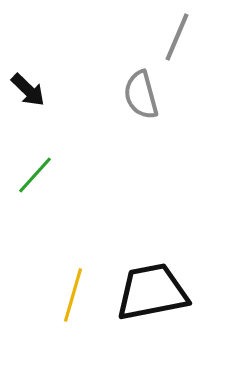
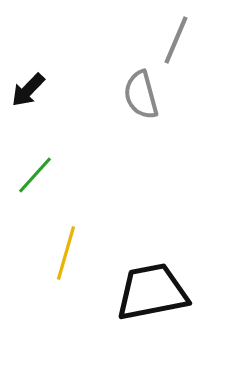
gray line: moved 1 px left, 3 px down
black arrow: rotated 90 degrees clockwise
yellow line: moved 7 px left, 42 px up
